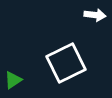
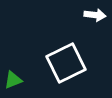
green triangle: rotated 12 degrees clockwise
